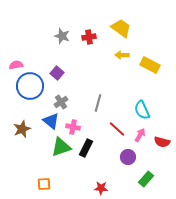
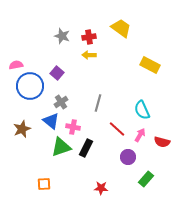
yellow arrow: moved 33 px left
